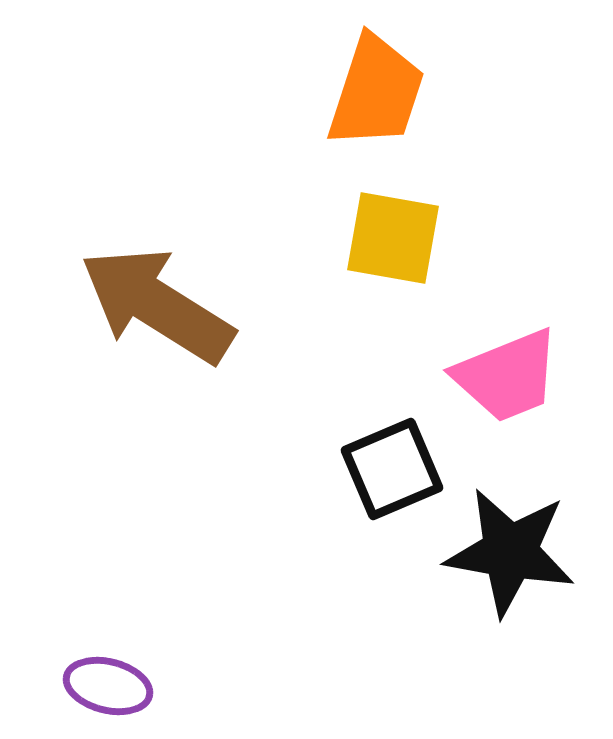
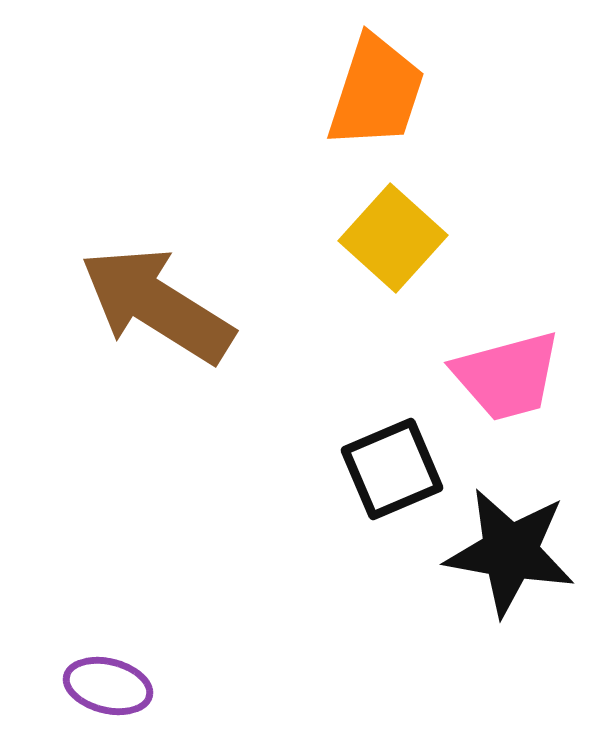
yellow square: rotated 32 degrees clockwise
pink trapezoid: rotated 7 degrees clockwise
